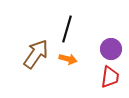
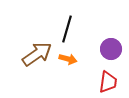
brown arrow: moved 1 px right; rotated 20 degrees clockwise
red trapezoid: moved 2 px left, 5 px down
